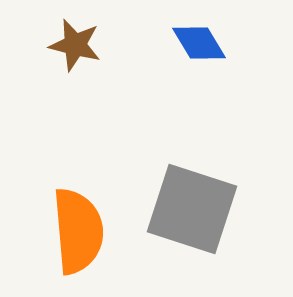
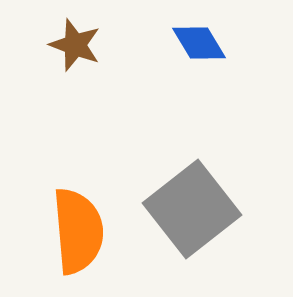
brown star: rotated 6 degrees clockwise
gray square: rotated 34 degrees clockwise
